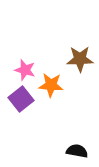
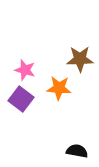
orange star: moved 8 px right, 3 px down
purple square: rotated 15 degrees counterclockwise
